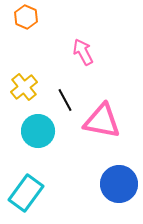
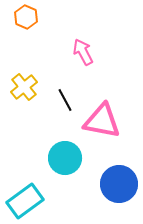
cyan circle: moved 27 px right, 27 px down
cyan rectangle: moved 1 px left, 8 px down; rotated 18 degrees clockwise
